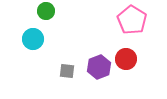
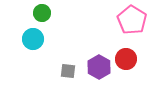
green circle: moved 4 px left, 2 px down
purple hexagon: rotated 10 degrees counterclockwise
gray square: moved 1 px right
